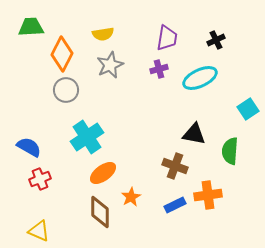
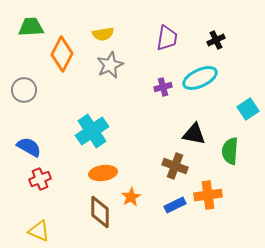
purple cross: moved 4 px right, 18 px down
gray circle: moved 42 px left
cyan cross: moved 5 px right, 6 px up
orange ellipse: rotated 28 degrees clockwise
